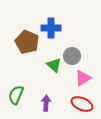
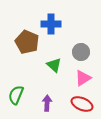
blue cross: moved 4 px up
gray circle: moved 9 px right, 4 px up
purple arrow: moved 1 px right
